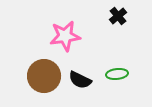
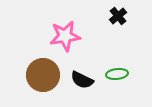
brown circle: moved 1 px left, 1 px up
black semicircle: moved 2 px right
